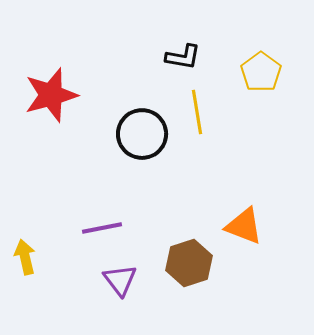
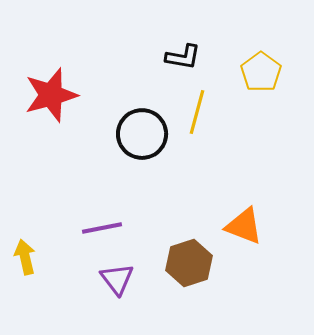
yellow line: rotated 24 degrees clockwise
purple triangle: moved 3 px left, 1 px up
